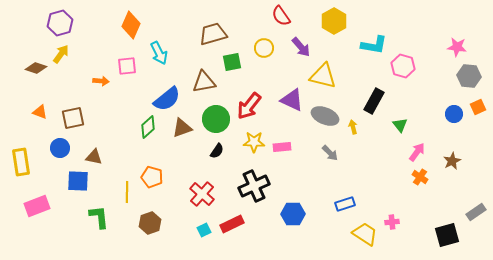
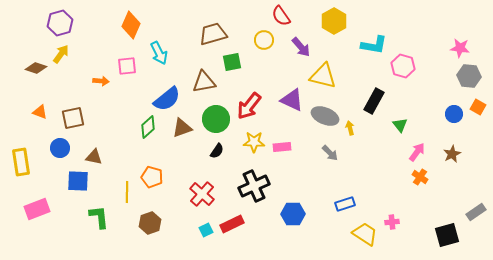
pink star at (457, 47): moved 3 px right, 1 px down
yellow circle at (264, 48): moved 8 px up
orange square at (478, 107): rotated 35 degrees counterclockwise
yellow arrow at (353, 127): moved 3 px left, 1 px down
brown star at (452, 161): moved 7 px up
pink rectangle at (37, 206): moved 3 px down
cyan square at (204, 230): moved 2 px right
